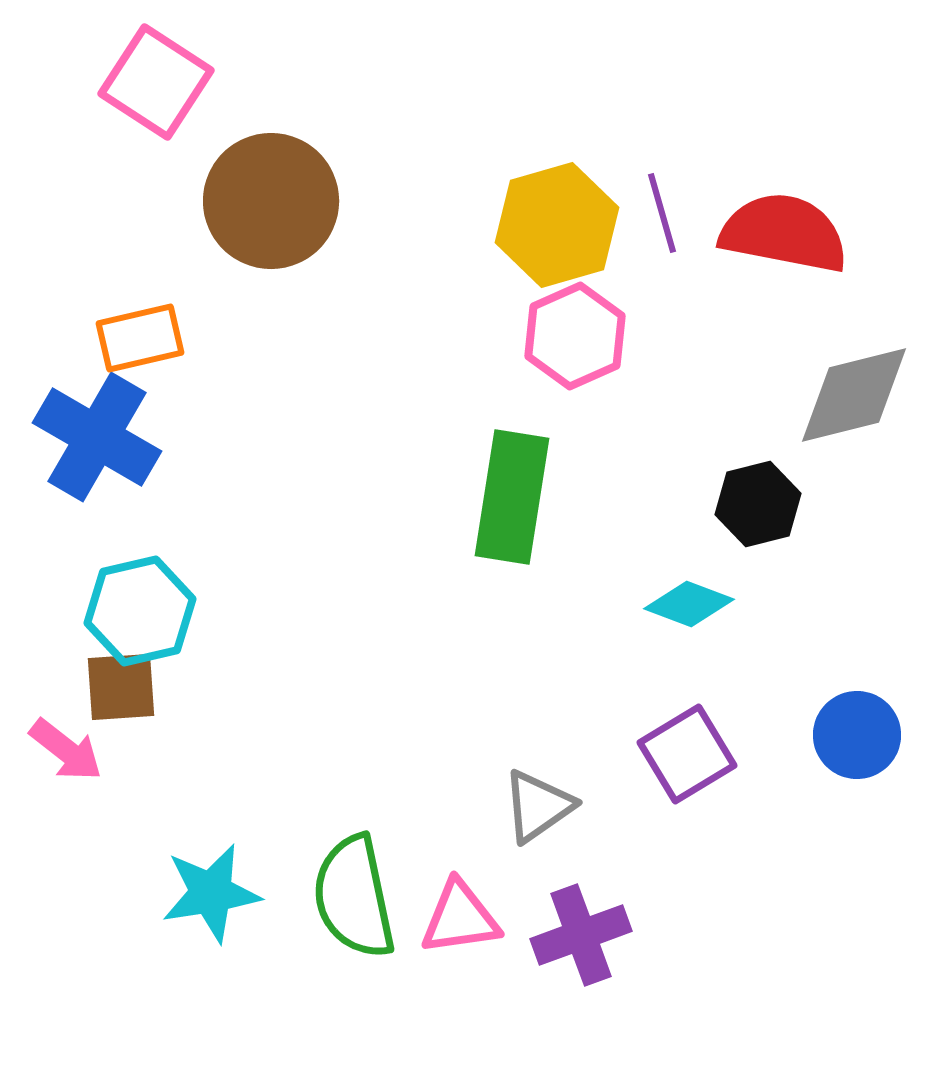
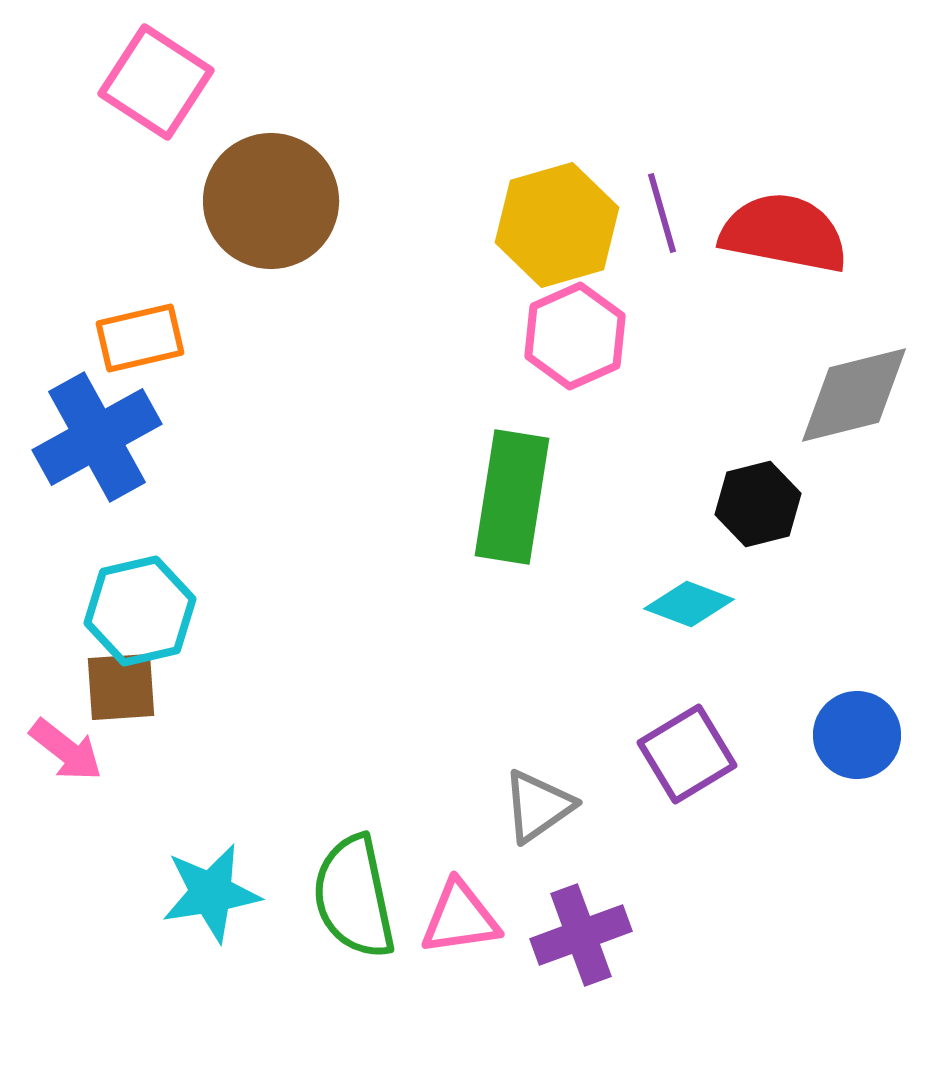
blue cross: rotated 31 degrees clockwise
